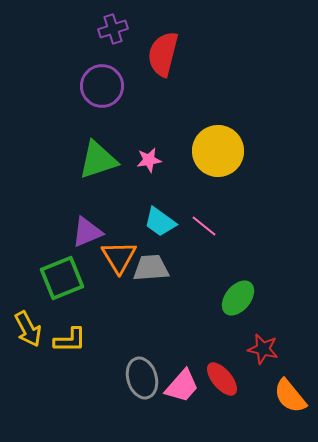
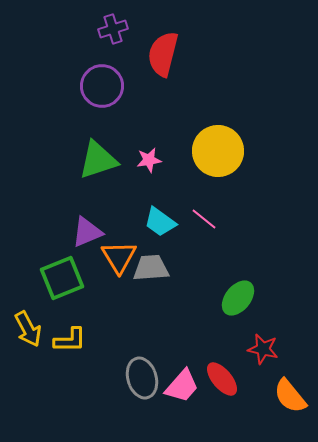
pink line: moved 7 px up
